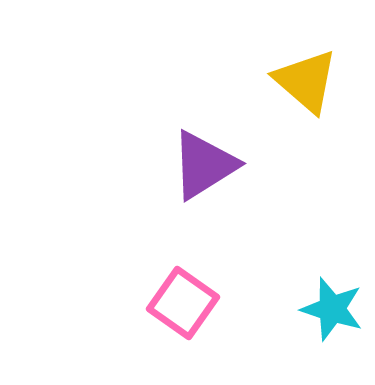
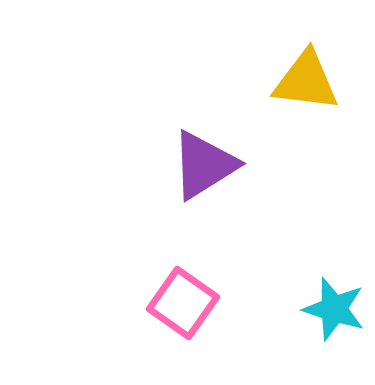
yellow triangle: rotated 34 degrees counterclockwise
cyan star: moved 2 px right
